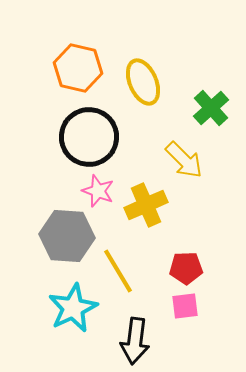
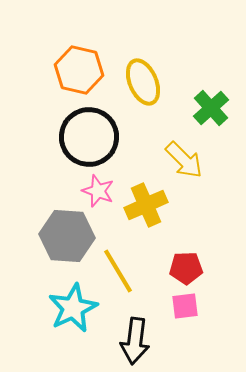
orange hexagon: moved 1 px right, 2 px down
